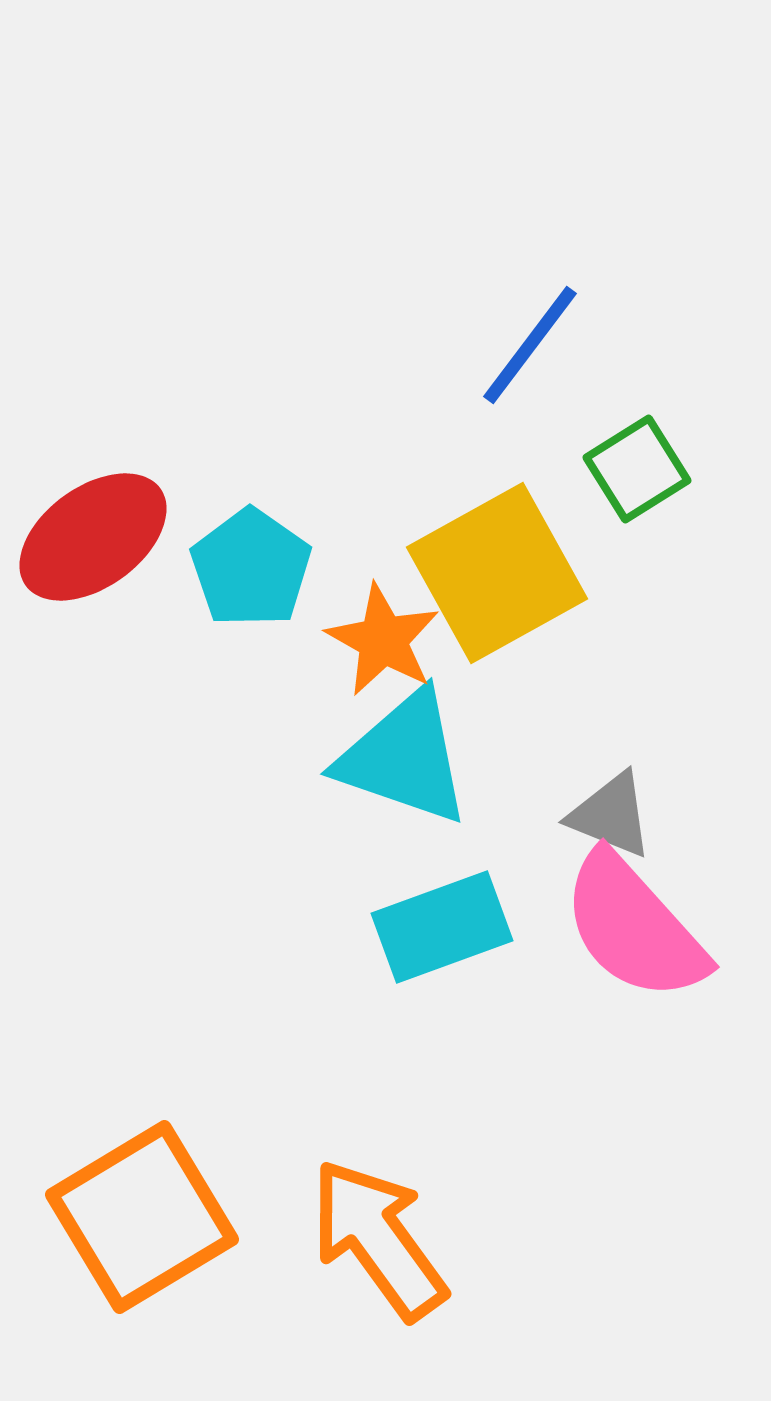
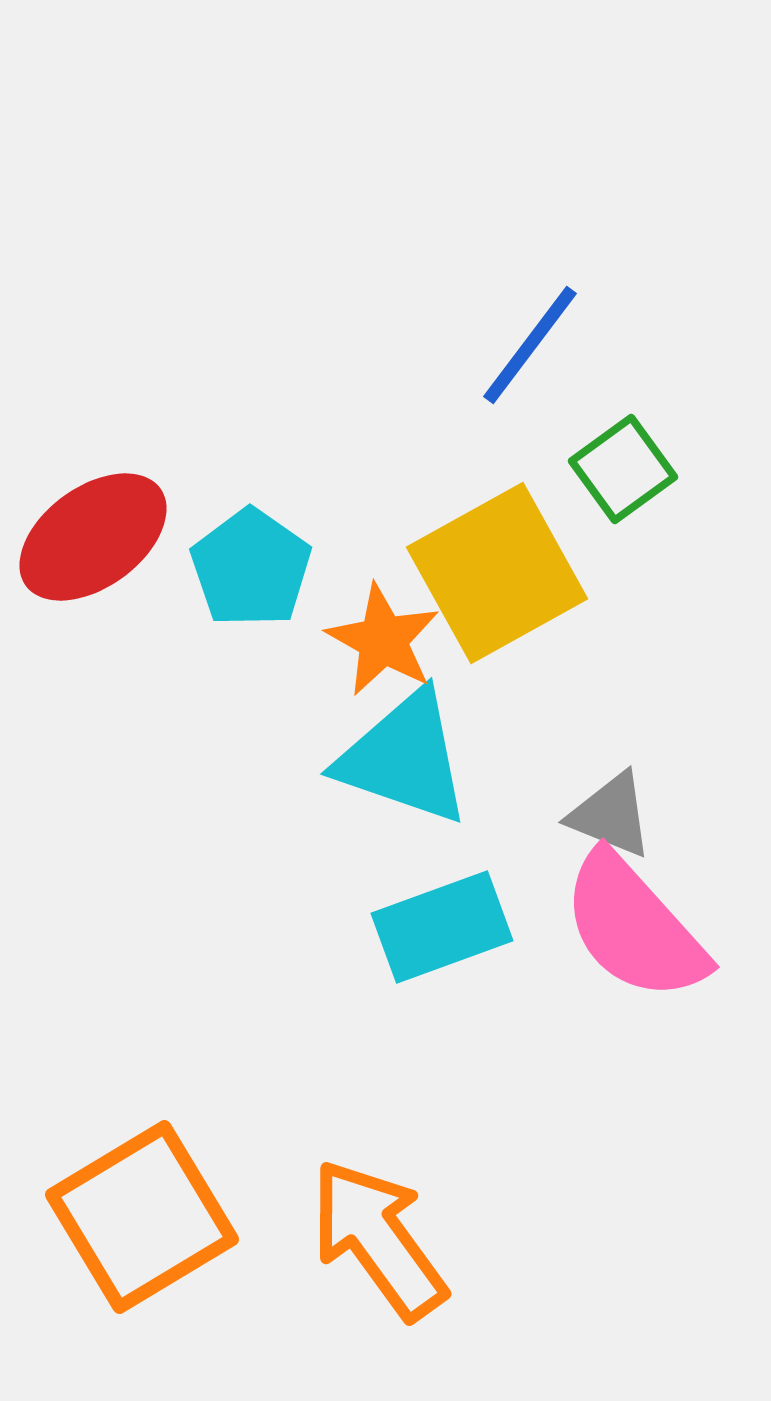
green square: moved 14 px left; rotated 4 degrees counterclockwise
